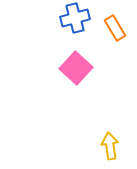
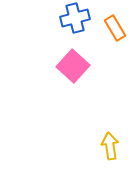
pink square: moved 3 px left, 2 px up
